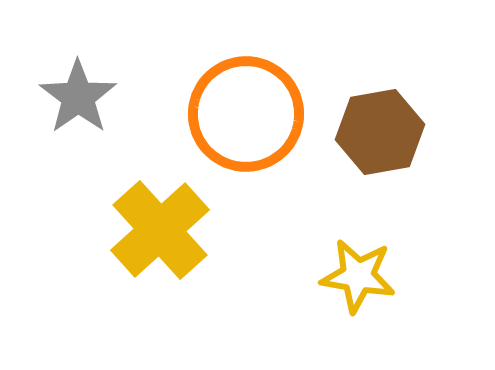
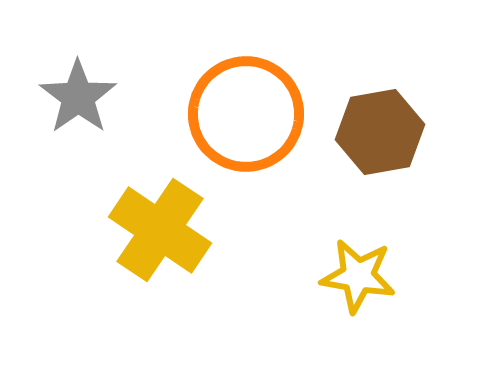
yellow cross: rotated 14 degrees counterclockwise
